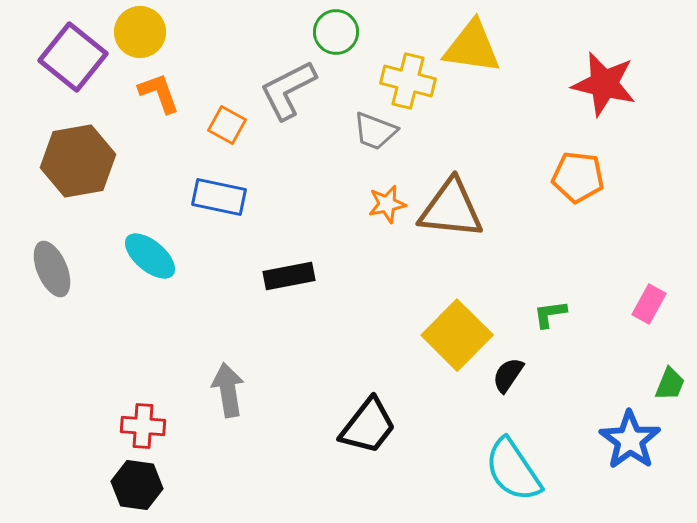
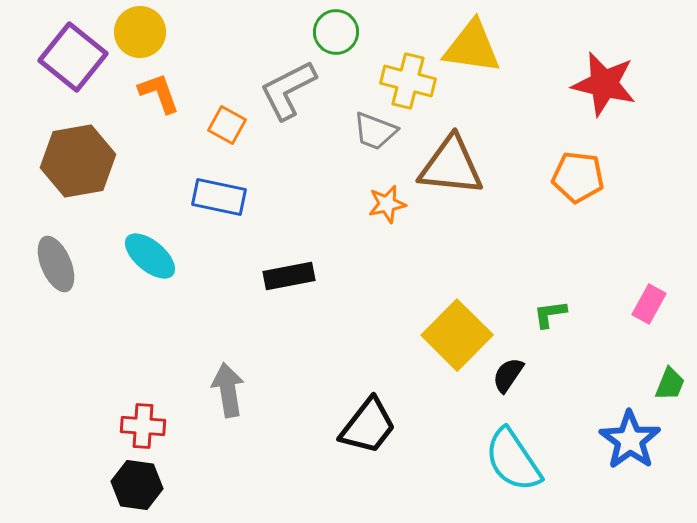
brown triangle: moved 43 px up
gray ellipse: moved 4 px right, 5 px up
cyan semicircle: moved 10 px up
